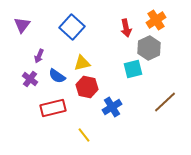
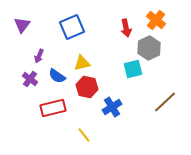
orange cross: rotated 18 degrees counterclockwise
blue square: rotated 25 degrees clockwise
